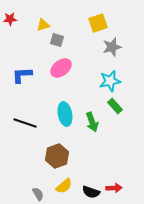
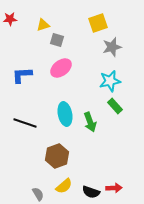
green arrow: moved 2 px left
